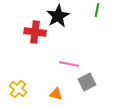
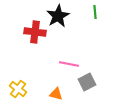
green line: moved 2 px left, 2 px down; rotated 16 degrees counterclockwise
